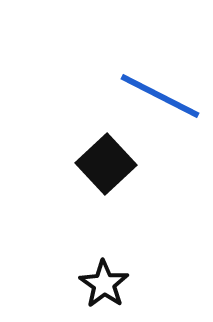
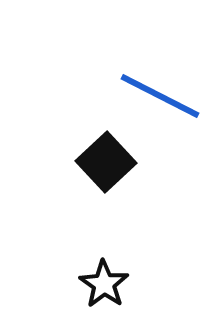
black square: moved 2 px up
